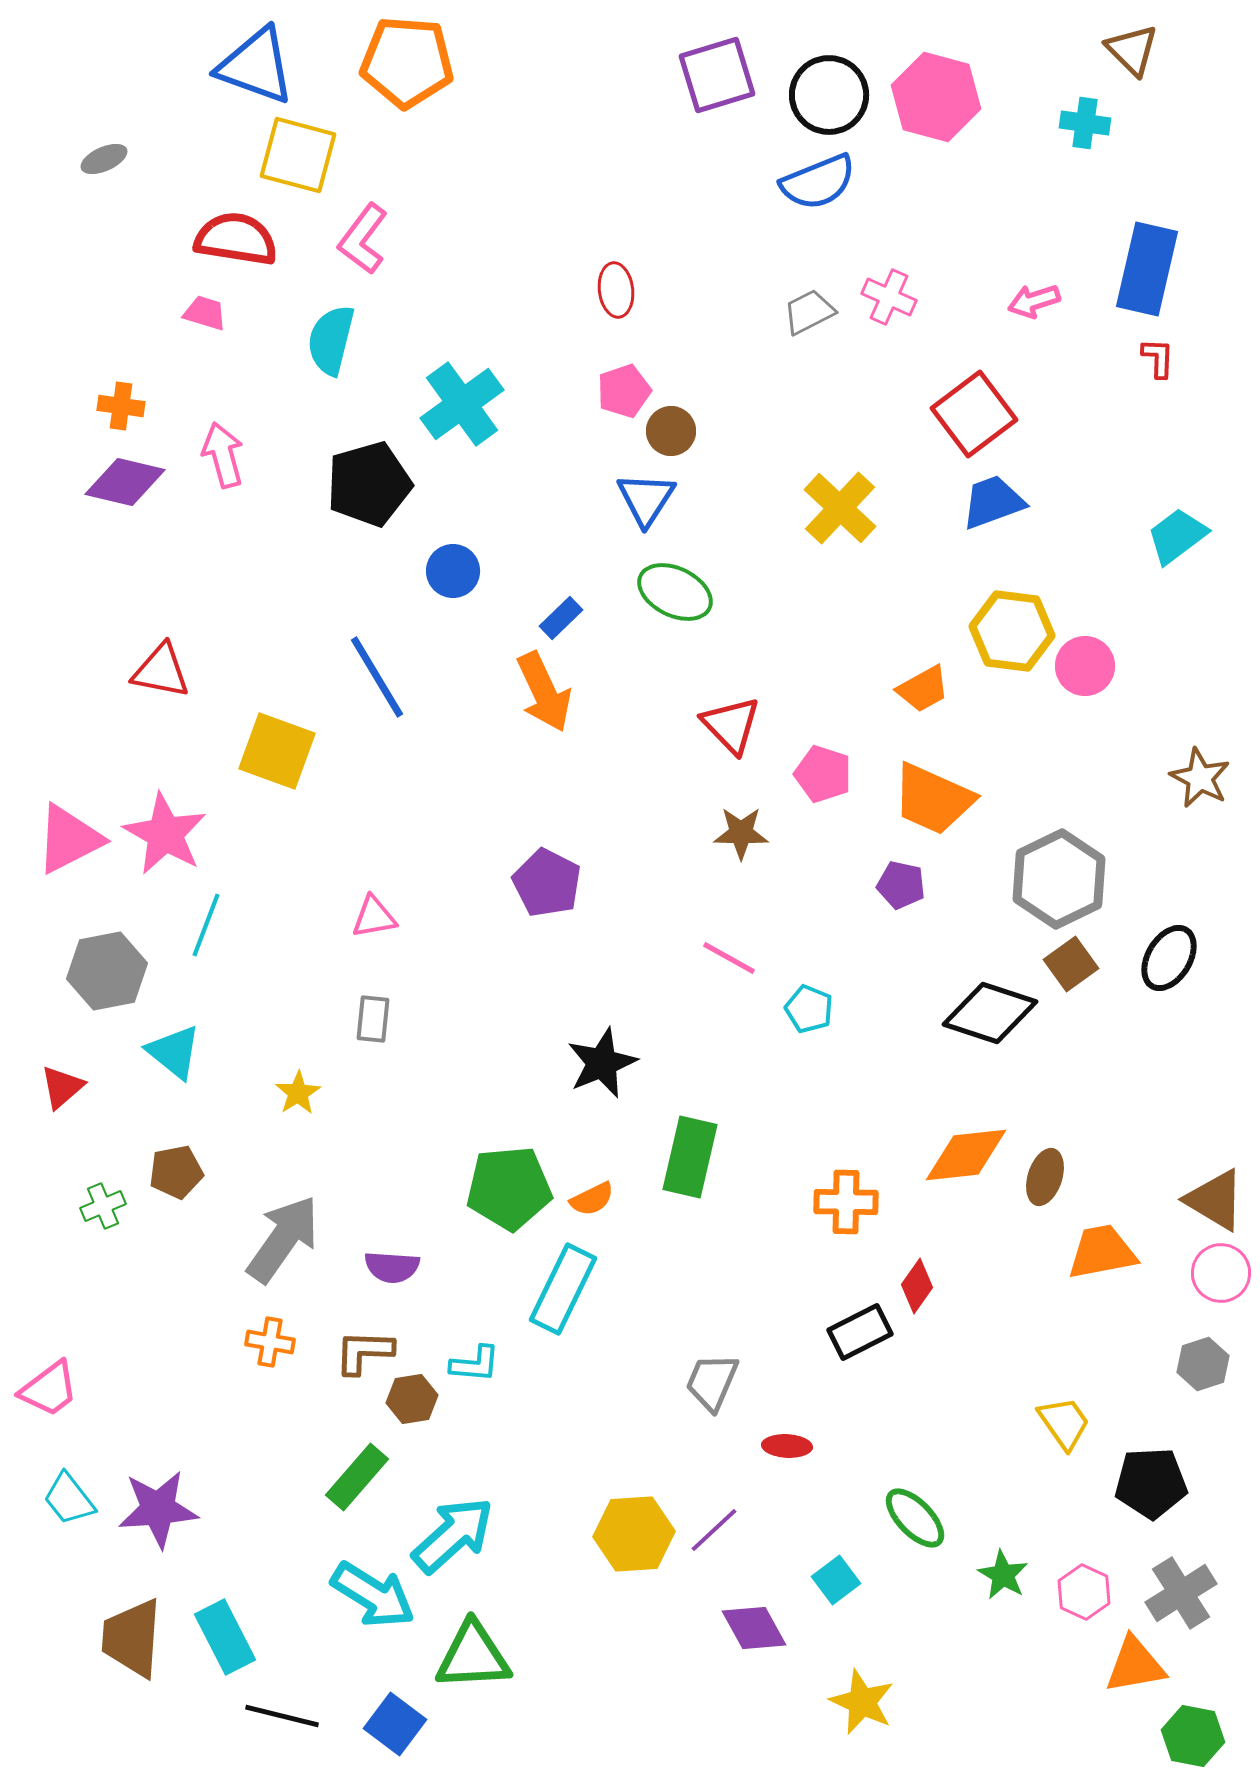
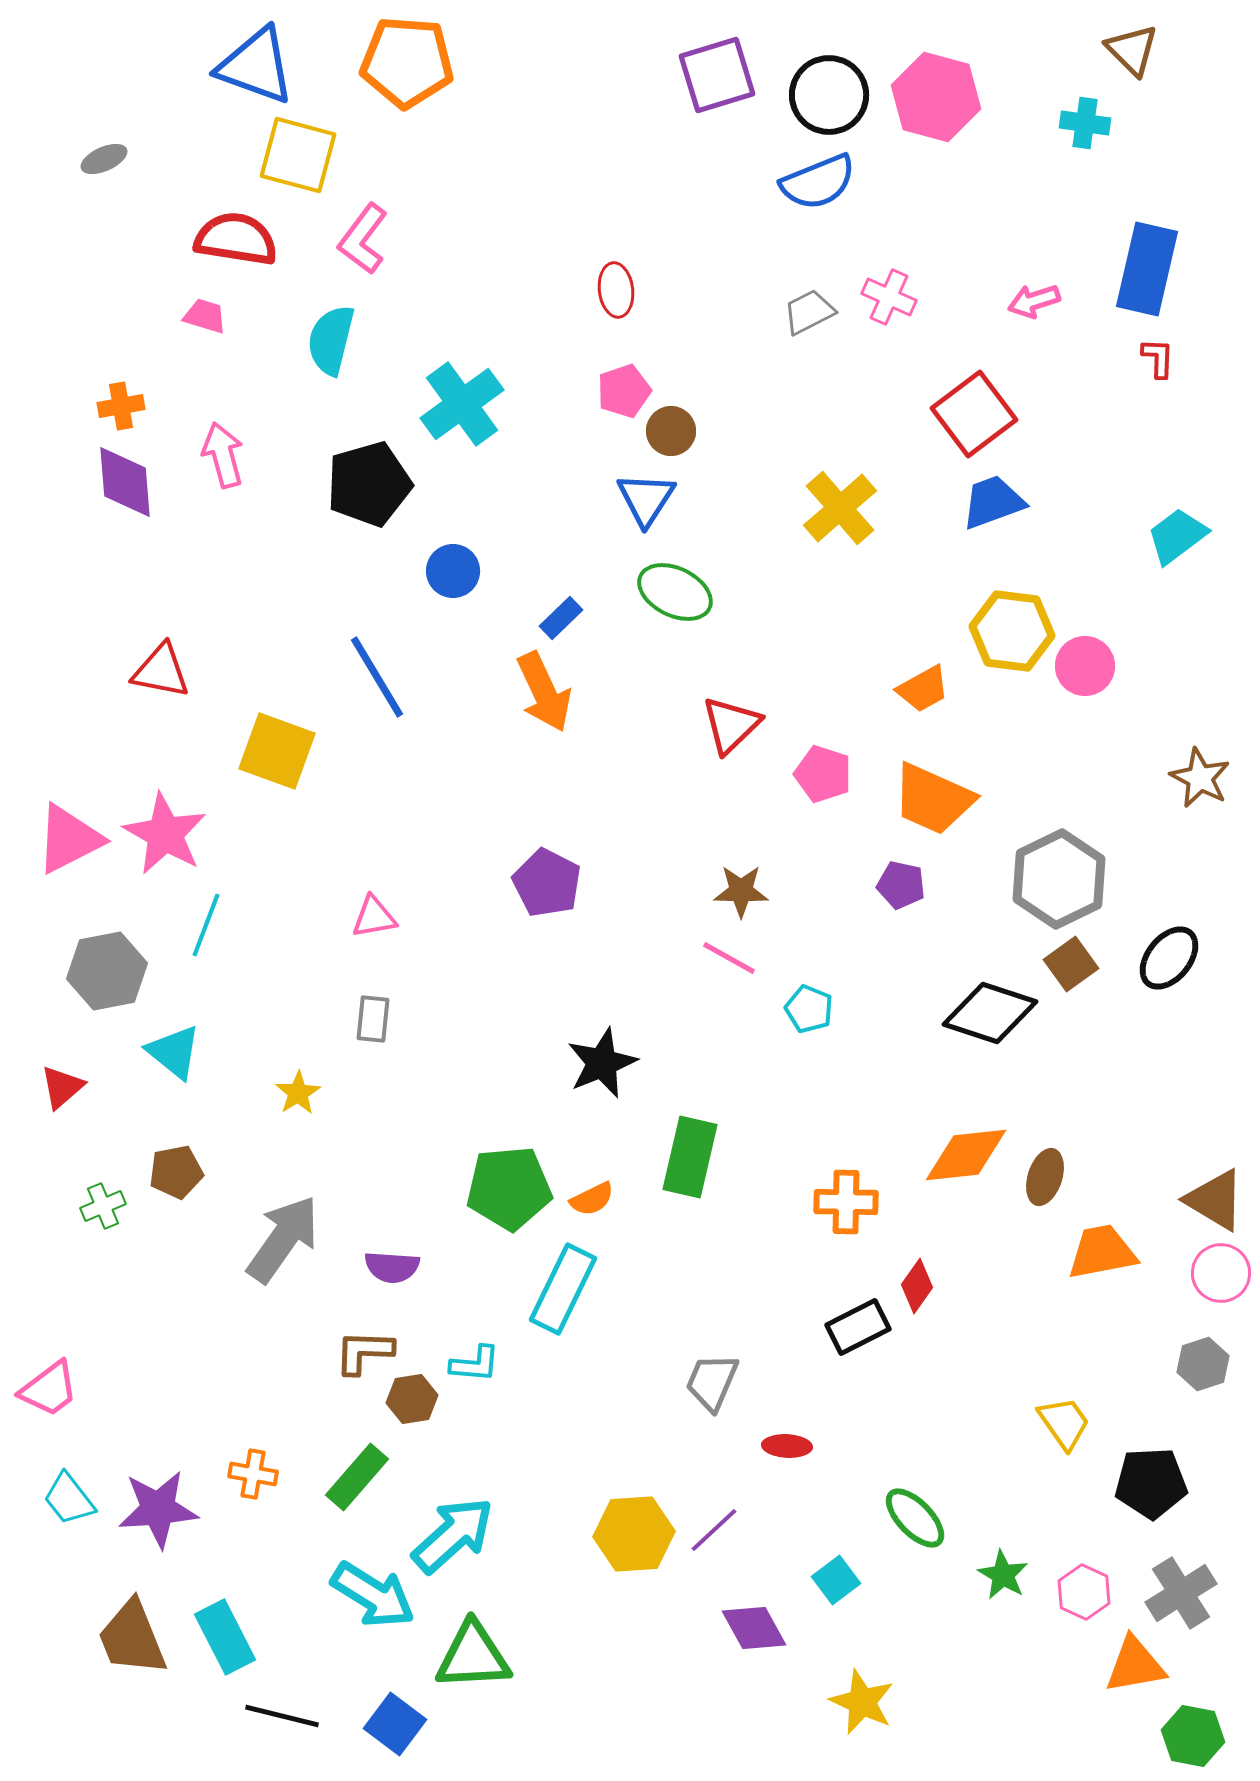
pink trapezoid at (205, 313): moved 3 px down
orange cross at (121, 406): rotated 18 degrees counterclockwise
purple diamond at (125, 482): rotated 72 degrees clockwise
yellow cross at (840, 508): rotated 6 degrees clockwise
red triangle at (731, 725): rotated 30 degrees clockwise
brown star at (741, 833): moved 58 px down
black ellipse at (1169, 958): rotated 8 degrees clockwise
black rectangle at (860, 1332): moved 2 px left, 5 px up
orange cross at (270, 1342): moved 17 px left, 132 px down
brown trapezoid at (132, 1638): rotated 26 degrees counterclockwise
